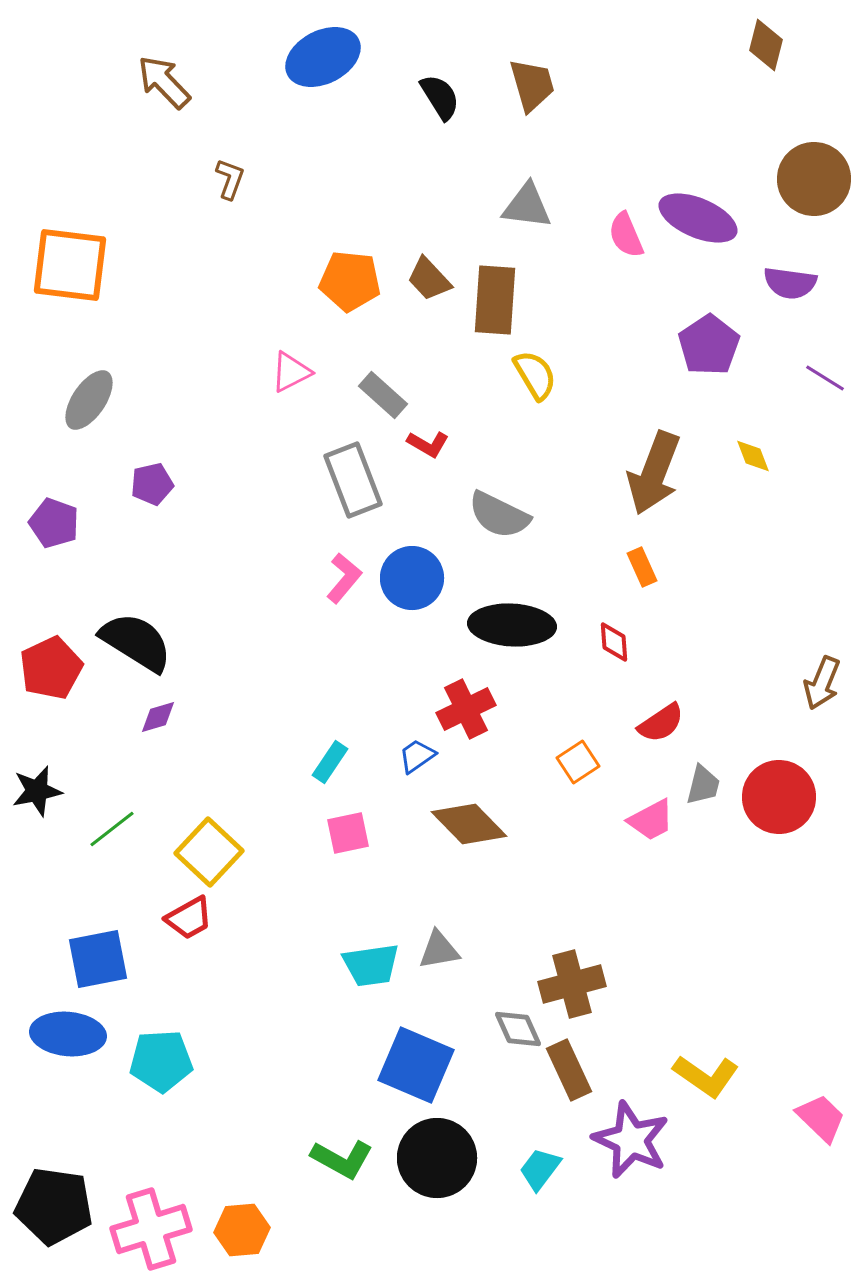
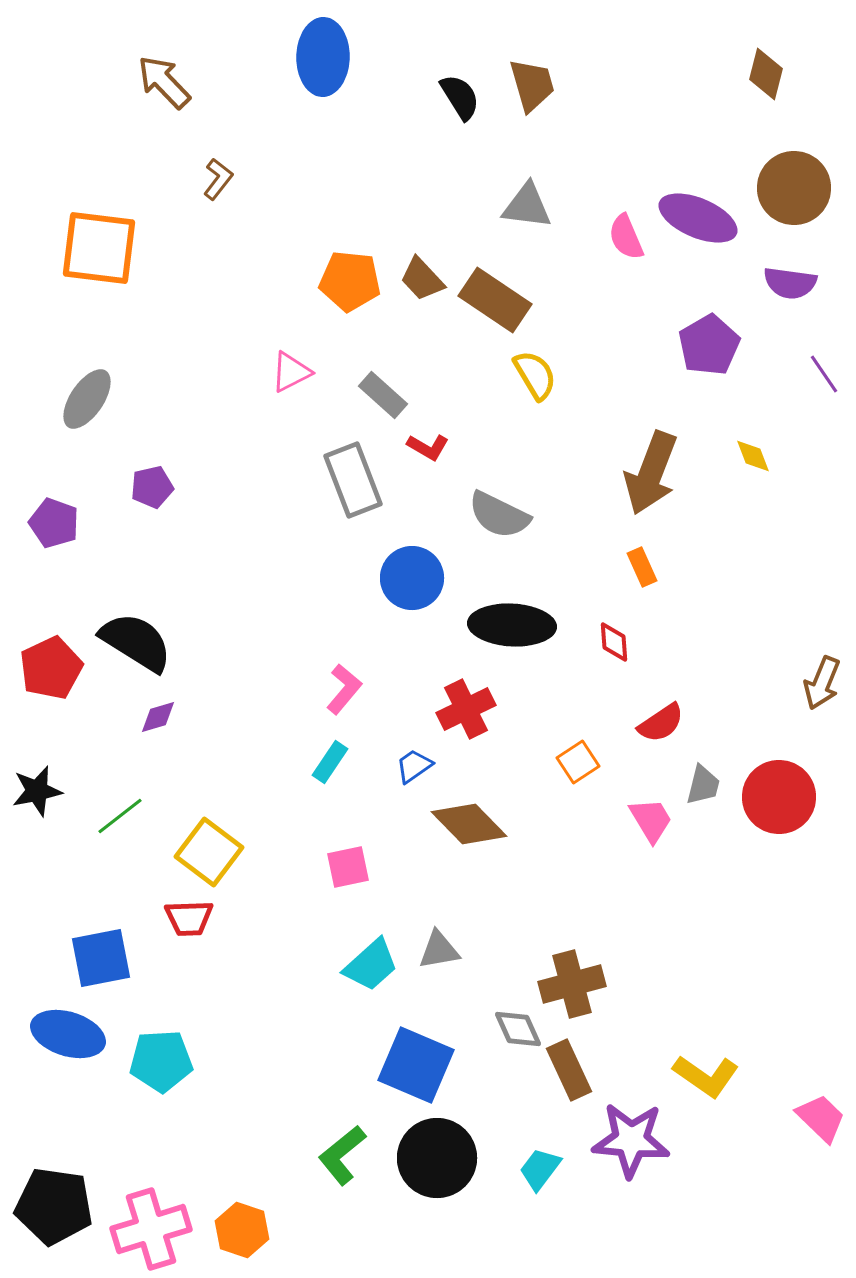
brown diamond at (766, 45): moved 29 px down
blue ellipse at (323, 57): rotated 62 degrees counterclockwise
black semicircle at (440, 97): moved 20 px right
brown L-shape at (230, 179): moved 12 px left; rotated 18 degrees clockwise
brown circle at (814, 179): moved 20 px left, 9 px down
pink semicircle at (626, 235): moved 2 px down
orange square at (70, 265): moved 29 px right, 17 px up
brown trapezoid at (429, 279): moved 7 px left
brown rectangle at (495, 300): rotated 60 degrees counterclockwise
purple pentagon at (709, 345): rotated 4 degrees clockwise
purple line at (825, 378): moved 1 px left, 4 px up; rotated 24 degrees clockwise
gray ellipse at (89, 400): moved 2 px left, 1 px up
red L-shape at (428, 444): moved 3 px down
brown arrow at (654, 473): moved 3 px left
purple pentagon at (152, 484): moved 3 px down
pink L-shape at (344, 578): moved 111 px down
blue trapezoid at (417, 756): moved 3 px left, 10 px down
pink trapezoid at (651, 820): rotated 93 degrees counterclockwise
green line at (112, 829): moved 8 px right, 13 px up
pink square at (348, 833): moved 34 px down
yellow square at (209, 852): rotated 6 degrees counterclockwise
red trapezoid at (189, 918): rotated 27 degrees clockwise
blue square at (98, 959): moved 3 px right, 1 px up
cyan trapezoid at (371, 965): rotated 34 degrees counterclockwise
blue ellipse at (68, 1034): rotated 12 degrees clockwise
purple star at (631, 1140): rotated 20 degrees counterclockwise
green L-shape at (342, 1159): moved 4 px up; rotated 112 degrees clockwise
orange hexagon at (242, 1230): rotated 24 degrees clockwise
